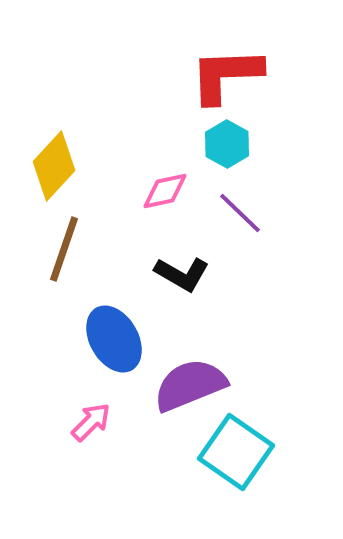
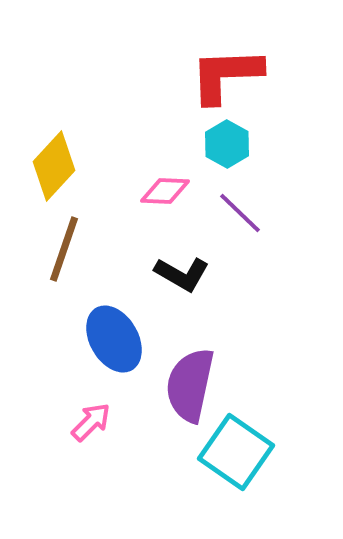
pink diamond: rotated 15 degrees clockwise
purple semicircle: rotated 56 degrees counterclockwise
